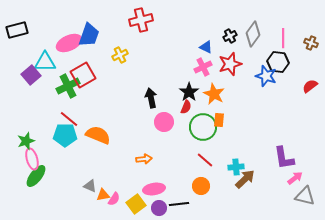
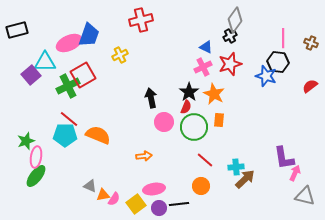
gray diamond at (253, 34): moved 18 px left, 14 px up
green circle at (203, 127): moved 9 px left
pink ellipse at (32, 159): moved 4 px right, 2 px up; rotated 25 degrees clockwise
orange arrow at (144, 159): moved 3 px up
pink arrow at (295, 178): moved 5 px up; rotated 28 degrees counterclockwise
